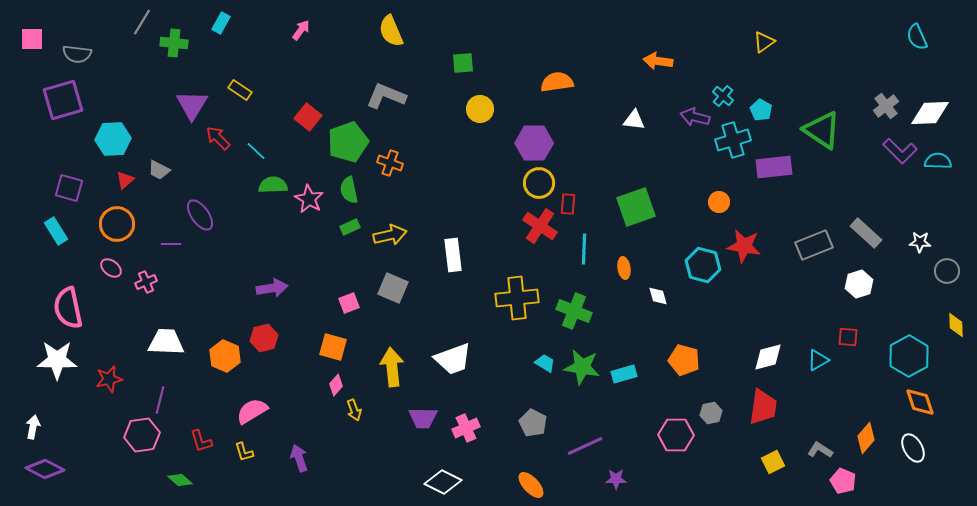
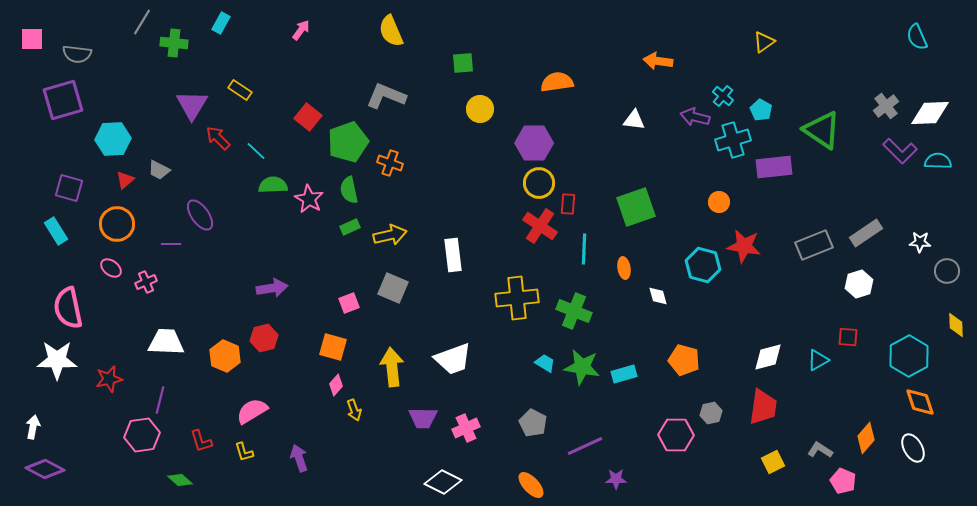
gray rectangle at (866, 233): rotated 76 degrees counterclockwise
